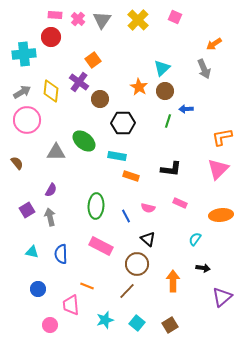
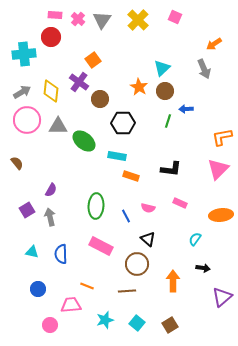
gray triangle at (56, 152): moved 2 px right, 26 px up
brown line at (127, 291): rotated 42 degrees clockwise
pink trapezoid at (71, 305): rotated 90 degrees clockwise
